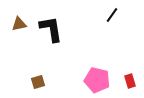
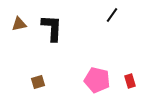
black L-shape: moved 1 px right, 1 px up; rotated 12 degrees clockwise
